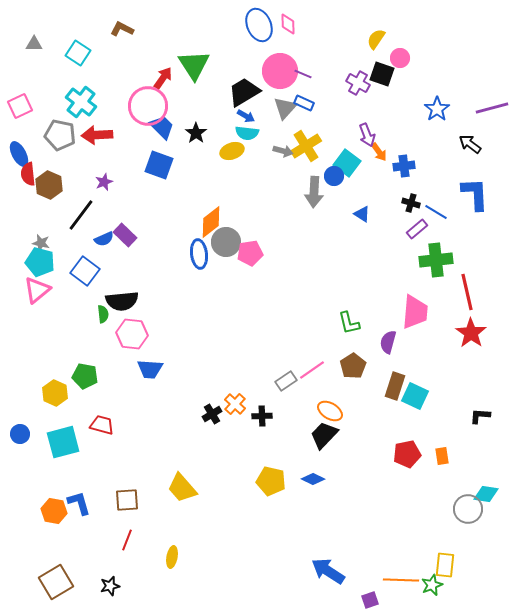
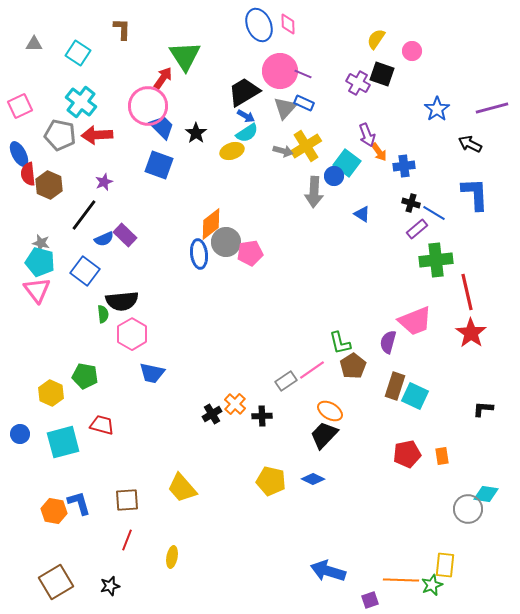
brown L-shape at (122, 29): rotated 65 degrees clockwise
pink circle at (400, 58): moved 12 px right, 7 px up
green triangle at (194, 65): moved 9 px left, 9 px up
cyan semicircle at (247, 133): rotated 40 degrees counterclockwise
black arrow at (470, 144): rotated 10 degrees counterclockwise
blue line at (436, 212): moved 2 px left, 1 px down
black line at (81, 215): moved 3 px right
orange diamond at (211, 222): moved 2 px down
pink triangle at (37, 290): rotated 28 degrees counterclockwise
pink trapezoid at (415, 312): moved 9 px down; rotated 63 degrees clockwise
green L-shape at (349, 323): moved 9 px left, 20 px down
pink hexagon at (132, 334): rotated 24 degrees clockwise
blue trapezoid at (150, 369): moved 2 px right, 4 px down; rotated 8 degrees clockwise
yellow hexagon at (55, 393): moved 4 px left
black L-shape at (480, 416): moved 3 px right, 7 px up
blue arrow at (328, 571): rotated 16 degrees counterclockwise
